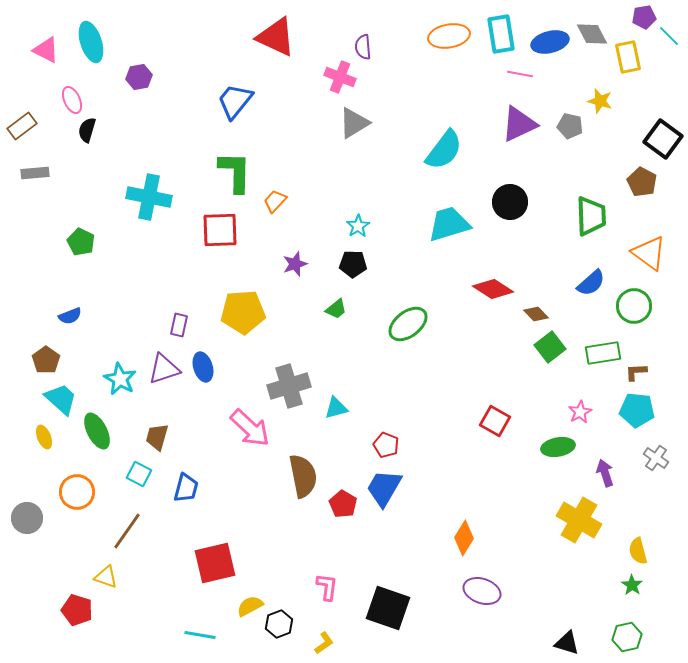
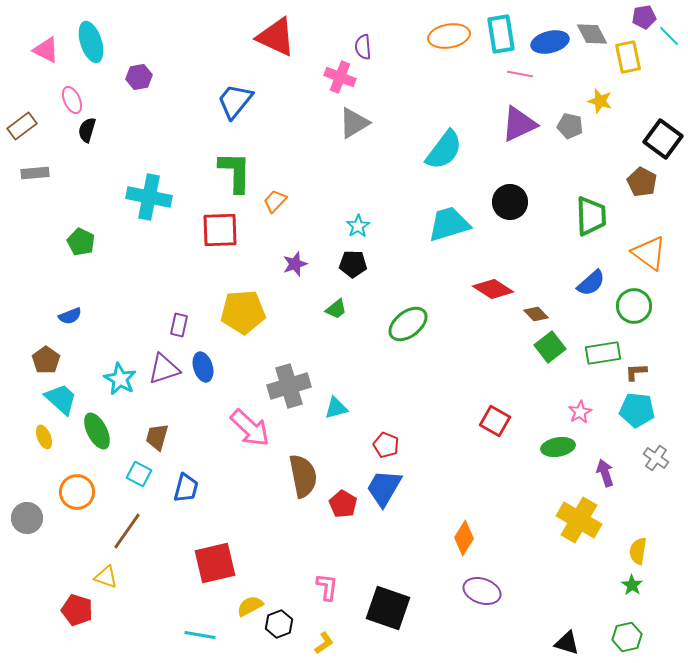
yellow semicircle at (638, 551): rotated 24 degrees clockwise
